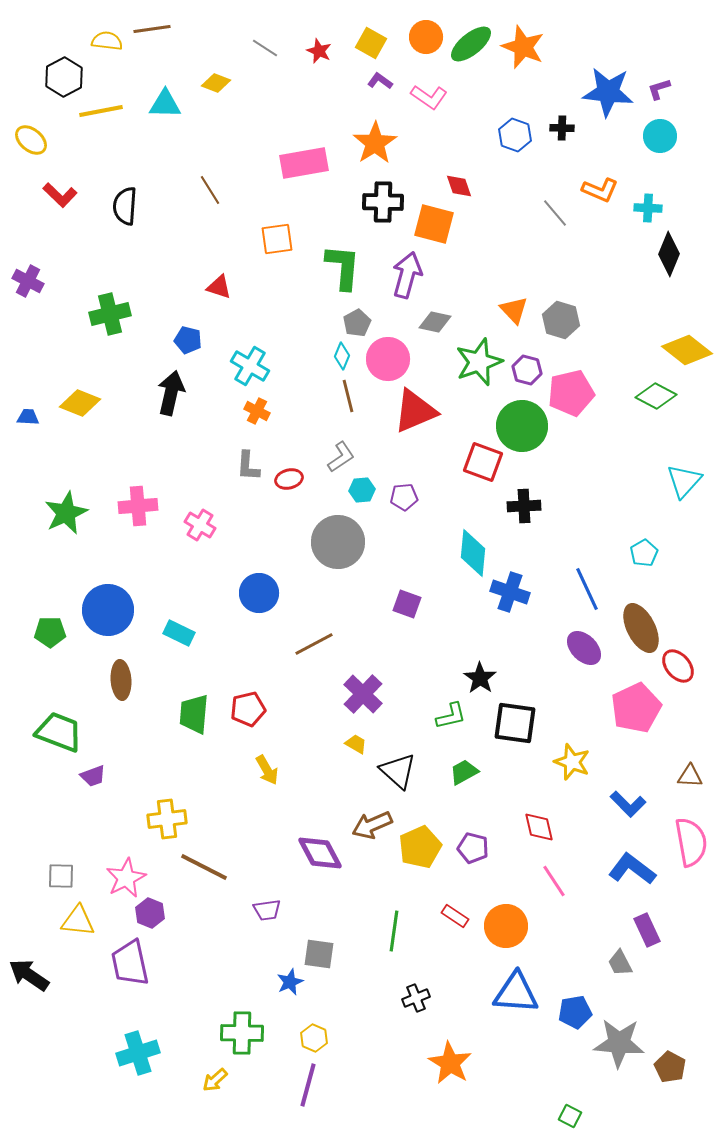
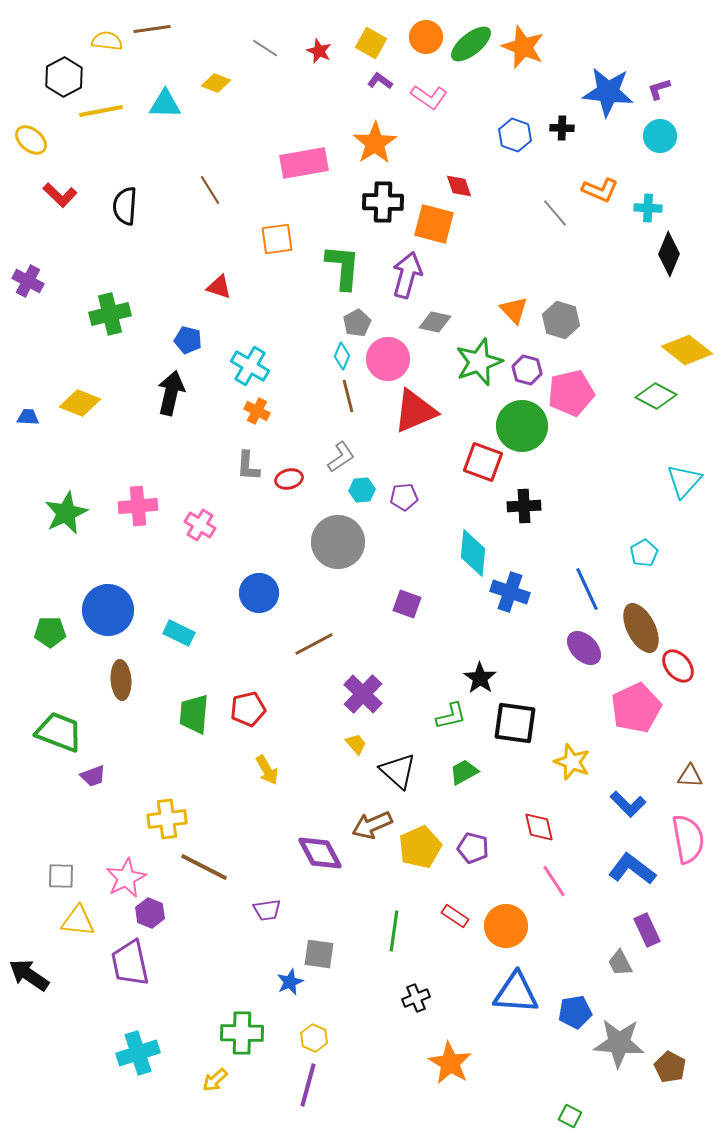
yellow trapezoid at (356, 744): rotated 20 degrees clockwise
pink semicircle at (691, 842): moved 3 px left, 3 px up
